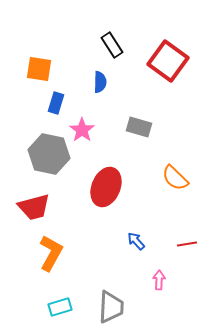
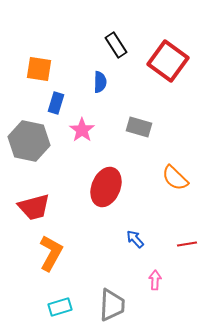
black rectangle: moved 4 px right
gray hexagon: moved 20 px left, 13 px up
blue arrow: moved 1 px left, 2 px up
pink arrow: moved 4 px left
gray trapezoid: moved 1 px right, 2 px up
